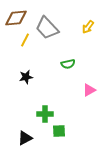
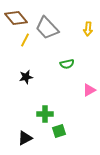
brown diamond: rotated 55 degrees clockwise
yellow arrow: moved 2 px down; rotated 32 degrees counterclockwise
green semicircle: moved 1 px left
green square: rotated 16 degrees counterclockwise
